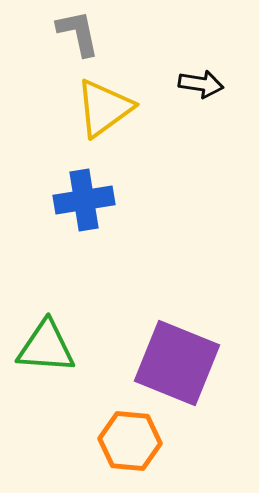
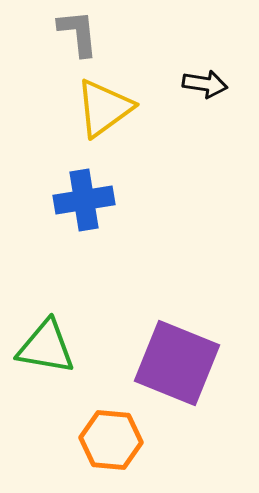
gray L-shape: rotated 6 degrees clockwise
black arrow: moved 4 px right
green triangle: rotated 6 degrees clockwise
orange hexagon: moved 19 px left, 1 px up
